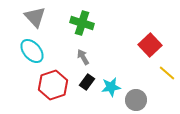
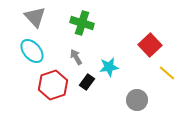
gray arrow: moved 7 px left
cyan star: moved 2 px left, 20 px up
gray circle: moved 1 px right
